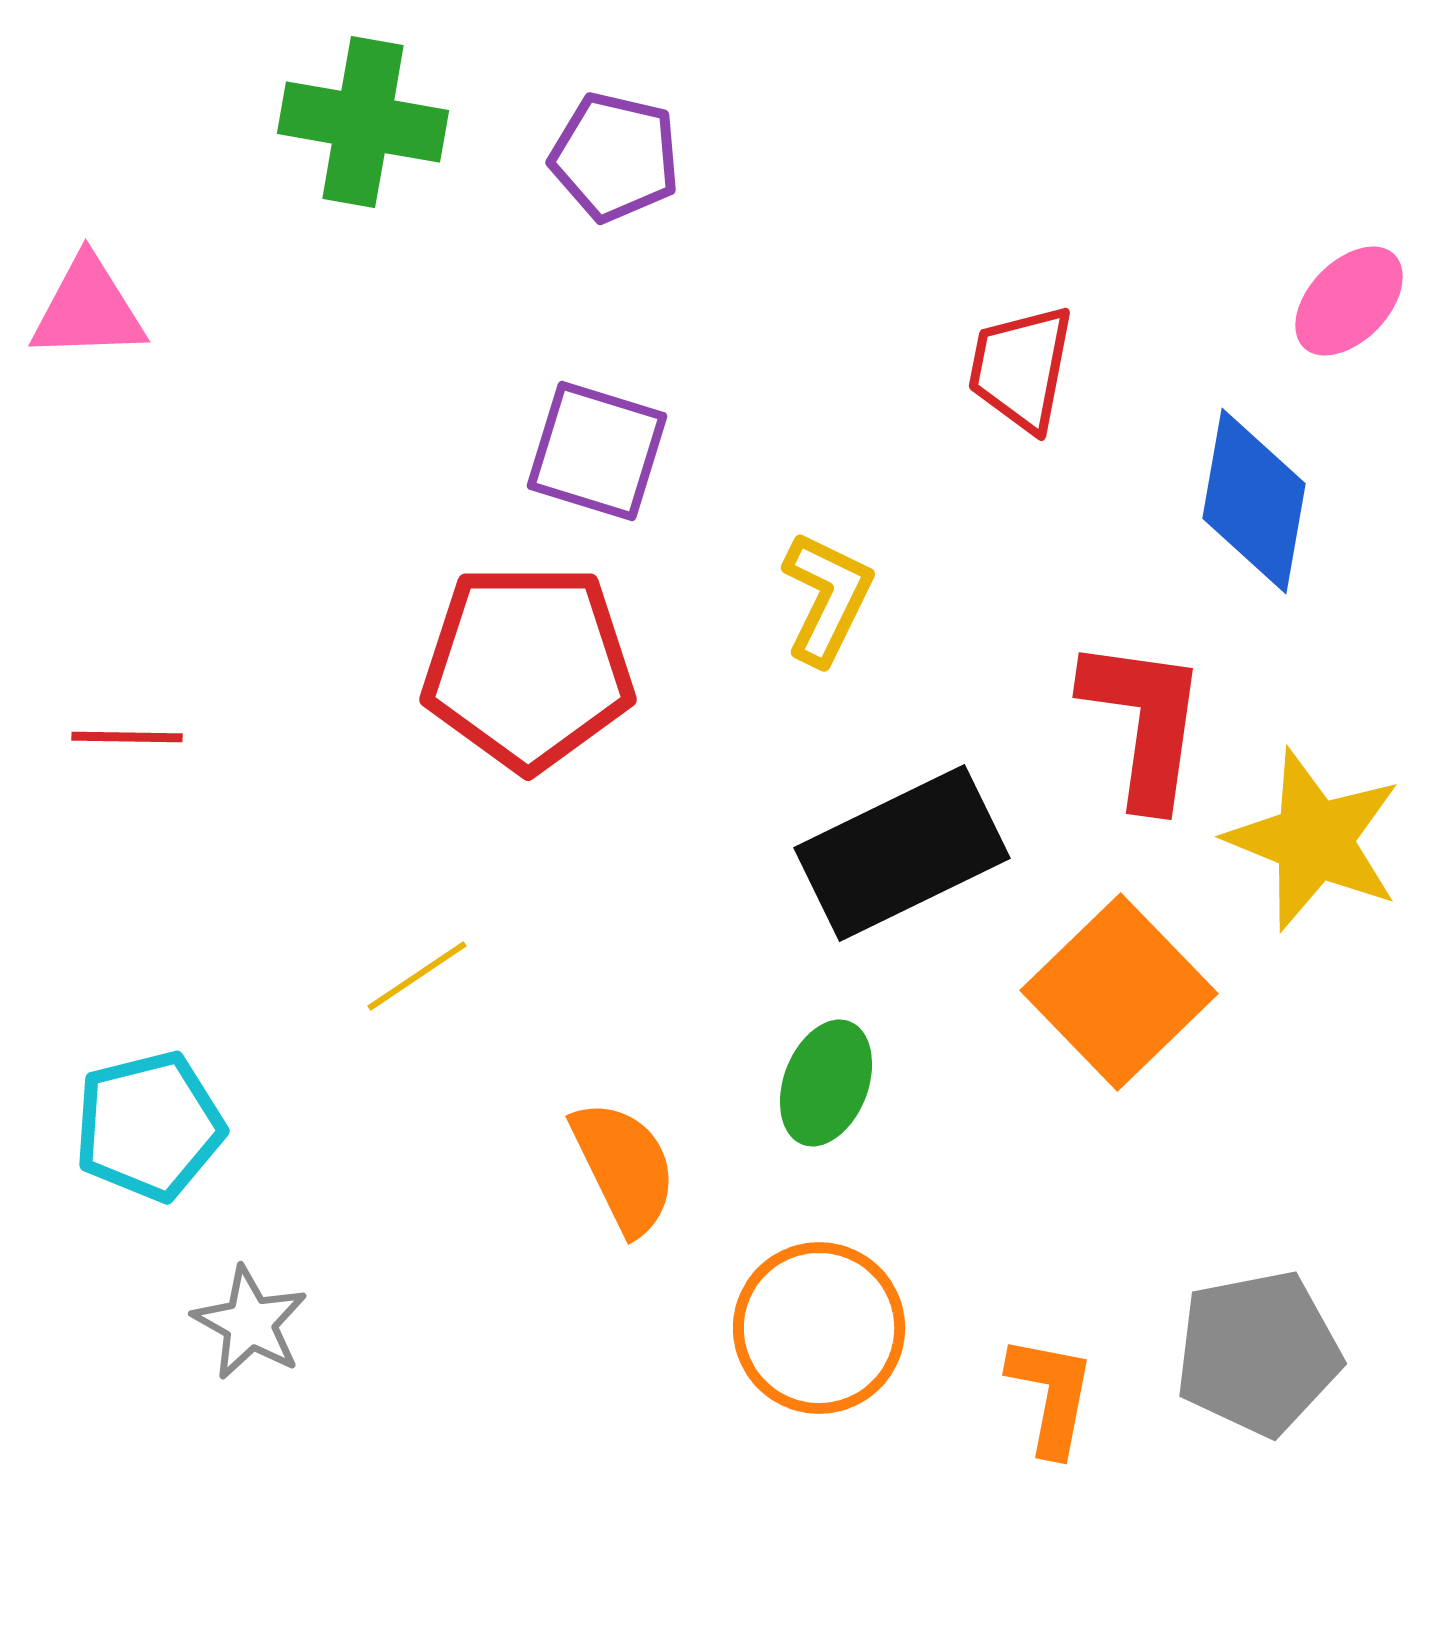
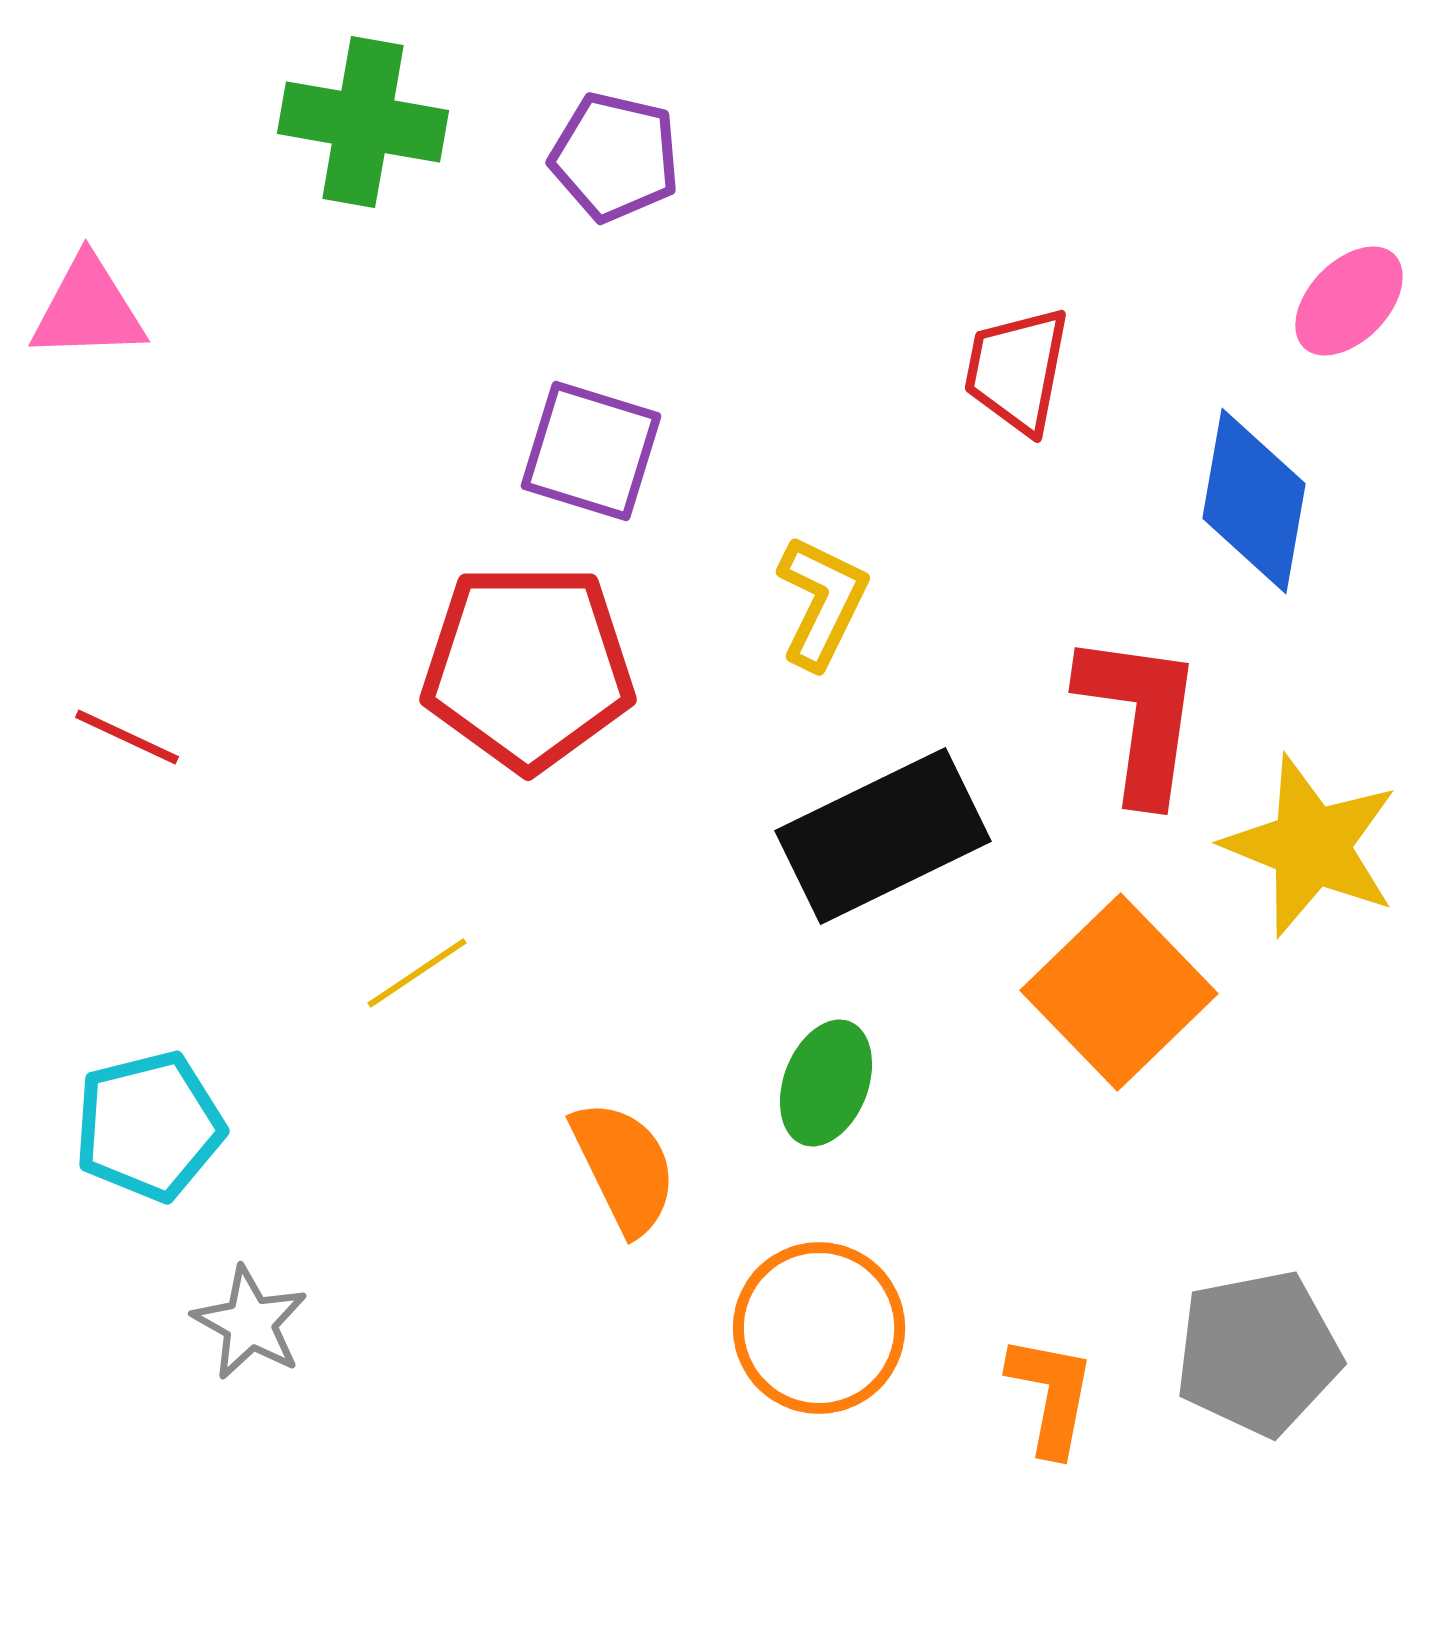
red trapezoid: moved 4 px left, 2 px down
purple square: moved 6 px left
yellow L-shape: moved 5 px left, 4 px down
red L-shape: moved 4 px left, 5 px up
red line: rotated 24 degrees clockwise
yellow star: moved 3 px left, 6 px down
black rectangle: moved 19 px left, 17 px up
yellow line: moved 3 px up
